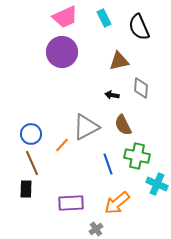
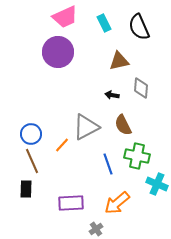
cyan rectangle: moved 5 px down
purple circle: moved 4 px left
brown line: moved 2 px up
